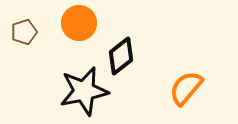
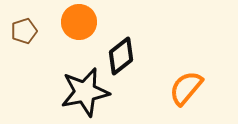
orange circle: moved 1 px up
brown pentagon: moved 1 px up
black star: moved 1 px right, 1 px down
